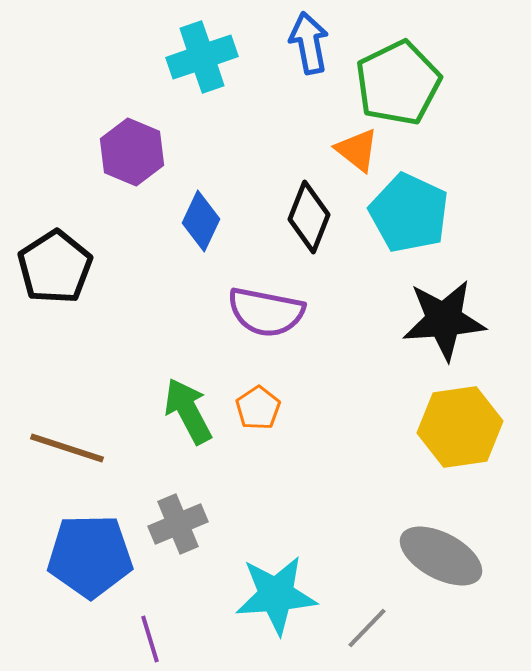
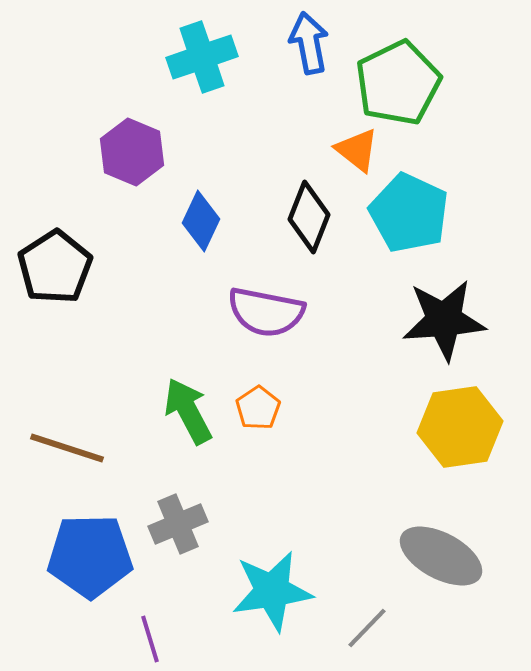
cyan star: moved 4 px left, 4 px up; rotated 4 degrees counterclockwise
